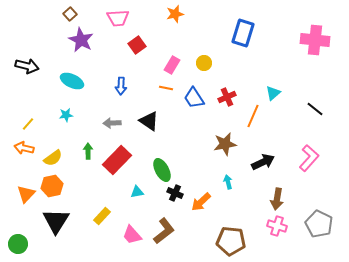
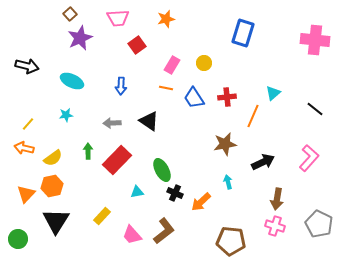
orange star at (175, 14): moved 9 px left, 5 px down
purple star at (81, 40): moved 1 px left, 2 px up; rotated 20 degrees clockwise
red cross at (227, 97): rotated 18 degrees clockwise
pink cross at (277, 226): moved 2 px left
green circle at (18, 244): moved 5 px up
